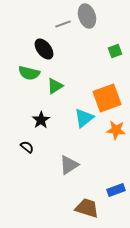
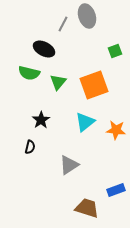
gray line: rotated 42 degrees counterclockwise
black ellipse: rotated 25 degrees counterclockwise
green triangle: moved 3 px right, 4 px up; rotated 18 degrees counterclockwise
orange square: moved 13 px left, 13 px up
cyan triangle: moved 1 px right, 4 px down
black semicircle: moved 3 px right; rotated 64 degrees clockwise
